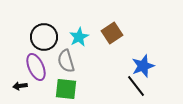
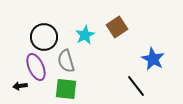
brown square: moved 5 px right, 6 px up
cyan star: moved 6 px right, 2 px up
blue star: moved 10 px right, 7 px up; rotated 25 degrees counterclockwise
